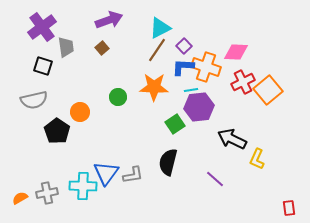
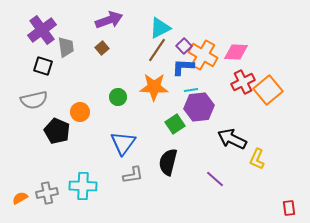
purple cross: moved 3 px down
orange cross: moved 3 px left, 12 px up; rotated 12 degrees clockwise
black pentagon: rotated 10 degrees counterclockwise
blue triangle: moved 17 px right, 30 px up
